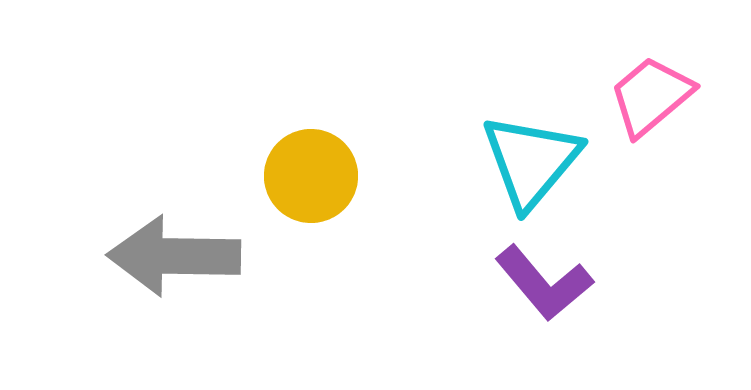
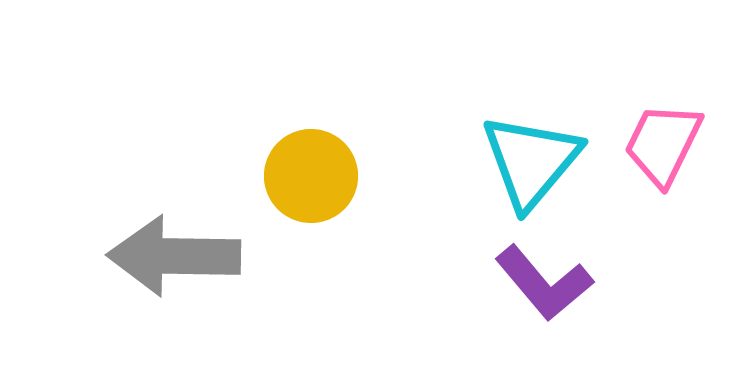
pink trapezoid: moved 12 px right, 48 px down; rotated 24 degrees counterclockwise
